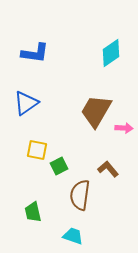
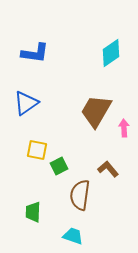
pink arrow: rotated 96 degrees counterclockwise
green trapezoid: rotated 15 degrees clockwise
